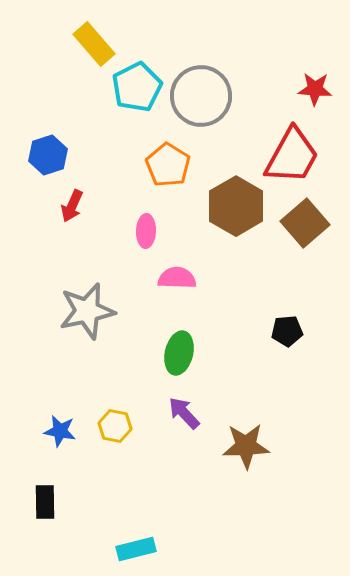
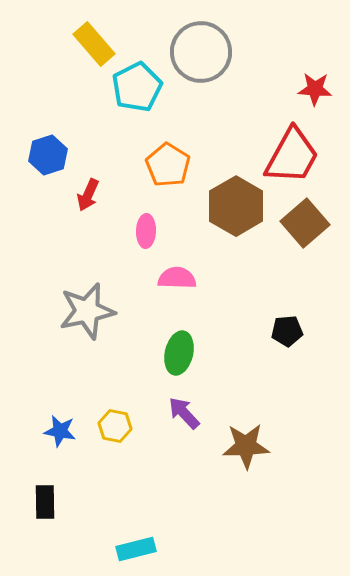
gray circle: moved 44 px up
red arrow: moved 16 px right, 11 px up
